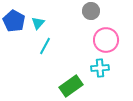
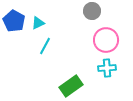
gray circle: moved 1 px right
cyan triangle: rotated 24 degrees clockwise
cyan cross: moved 7 px right
